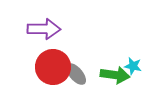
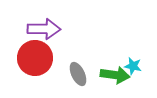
red circle: moved 18 px left, 9 px up
gray ellipse: moved 2 px right; rotated 15 degrees clockwise
